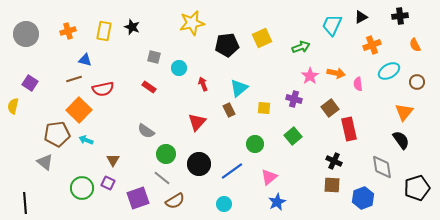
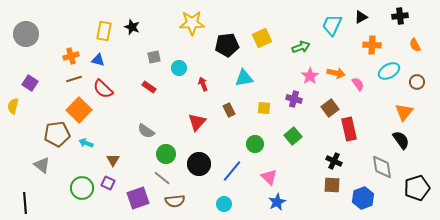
yellow star at (192, 23): rotated 10 degrees clockwise
orange cross at (68, 31): moved 3 px right, 25 px down
orange cross at (372, 45): rotated 24 degrees clockwise
gray square at (154, 57): rotated 24 degrees counterclockwise
blue triangle at (85, 60): moved 13 px right
pink semicircle at (358, 84): rotated 152 degrees clockwise
cyan triangle at (239, 88): moved 5 px right, 10 px up; rotated 30 degrees clockwise
red semicircle at (103, 89): rotated 55 degrees clockwise
cyan arrow at (86, 140): moved 3 px down
gray triangle at (45, 162): moved 3 px left, 3 px down
blue line at (232, 171): rotated 15 degrees counterclockwise
pink triangle at (269, 177): rotated 36 degrees counterclockwise
brown semicircle at (175, 201): rotated 24 degrees clockwise
